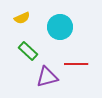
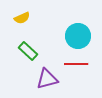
cyan circle: moved 18 px right, 9 px down
purple triangle: moved 2 px down
